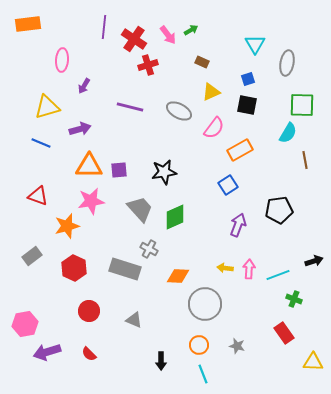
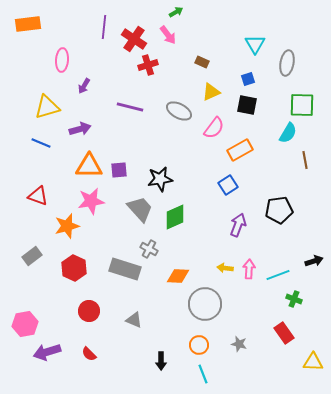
green arrow at (191, 30): moved 15 px left, 18 px up
black star at (164, 172): moved 4 px left, 7 px down
gray star at (237, 346): moved 2 px right, 2 px up
